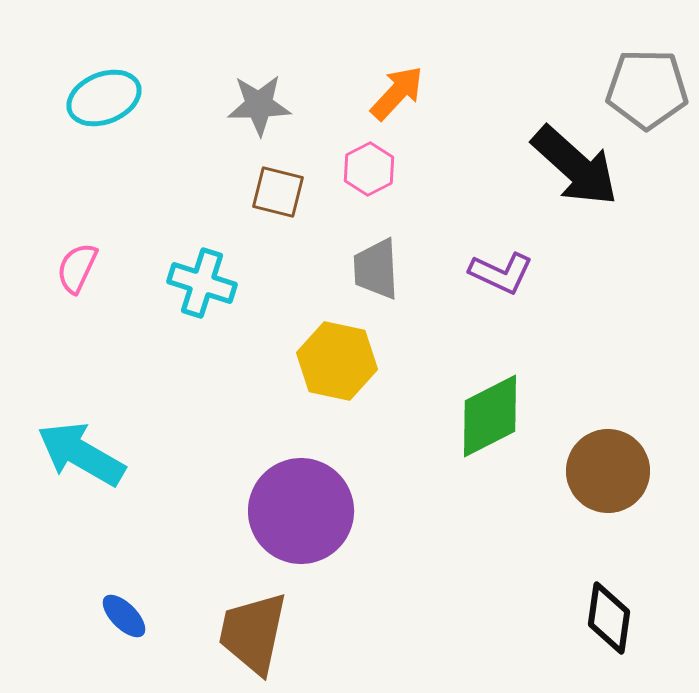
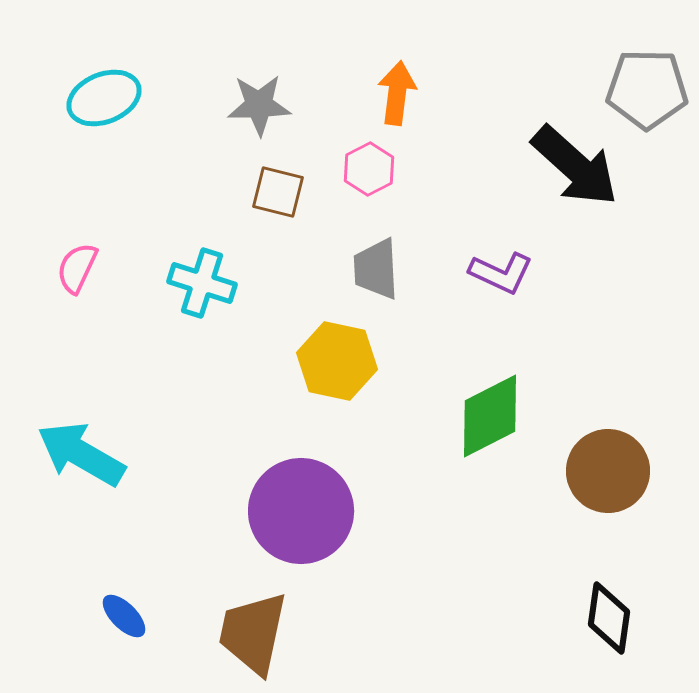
orange arrow: rotated 36 degrees counterclockwise
